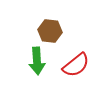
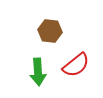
green arrow: moved 1 px right, 11 px down
